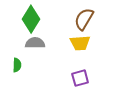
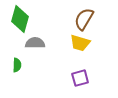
green diamond: moved 11 px left; rotated 16 degrees counterclockwise
yellow trapezoid: rotated 20 degrees clockwise
